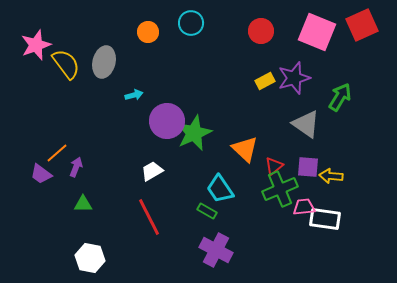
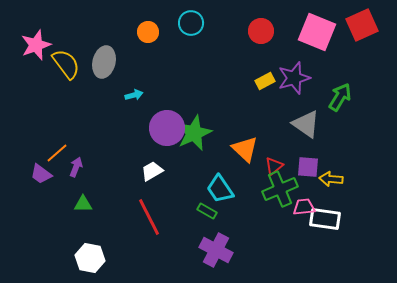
purple circle: moved 7 px down
yellow arrow: moved 3 px down
